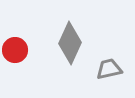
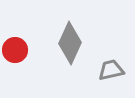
gray trapezoid: moved 2 px right, 1 px down
